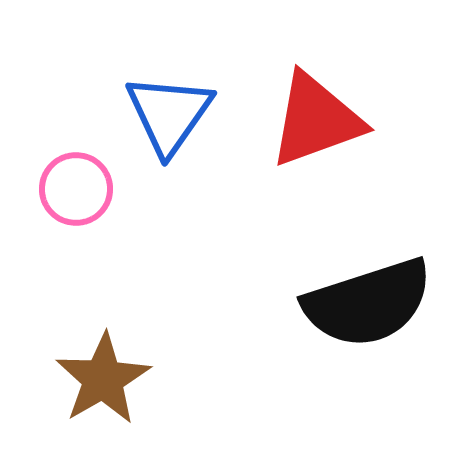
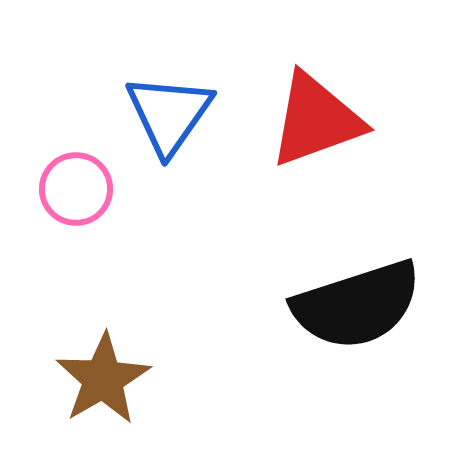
black semicircle: moved 11 px left, 2 px down
